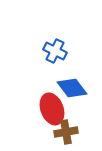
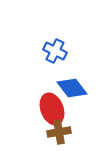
brown cross: moved 7 px left
